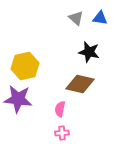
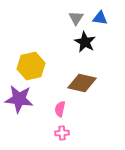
gray triangle: rotated 21 degrees clockwise
black star: moved 4 px left, 10 px up; rotated 15 degrees clockwise
yellow hexagon: moved 6 px right
brown diamond: moved 2 px right, 1 px up
purple star: moved 1 px right
